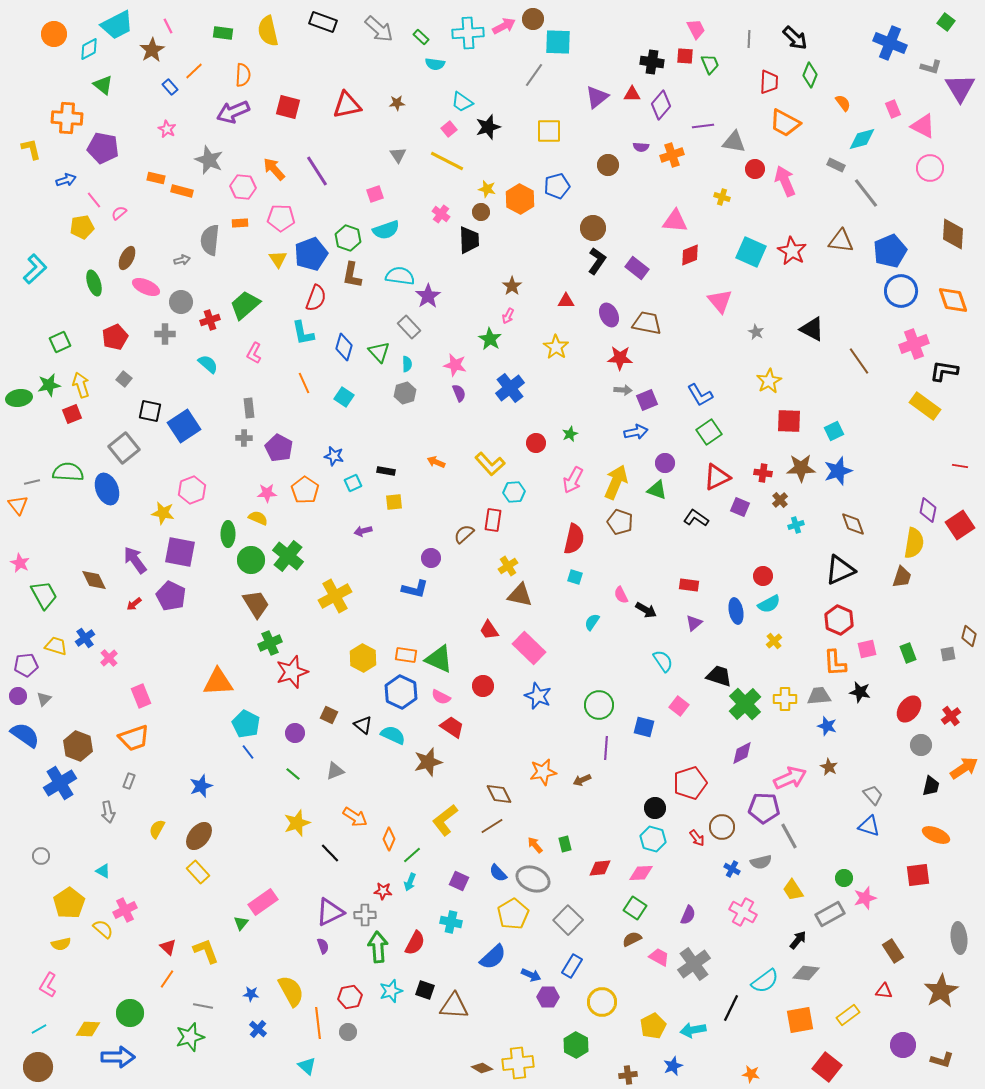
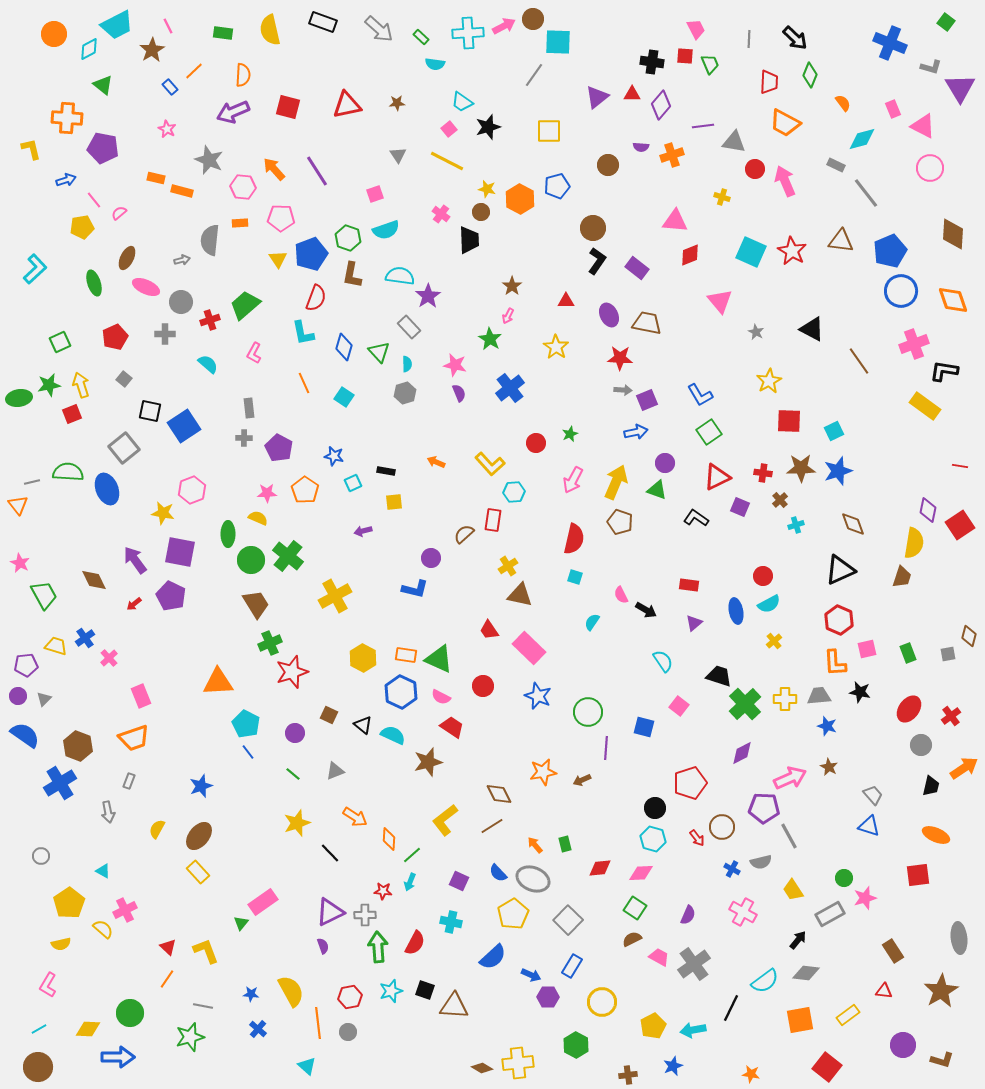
yellow semicircle at (268, 31): moved 2 px right, 1 px up
green circle at (599, 705): moved 11 px left, 7 px down
orange diamond at (389, 839): rotated 20 degrees counterclockwise
